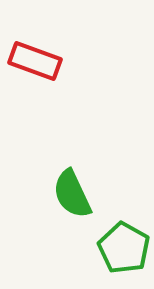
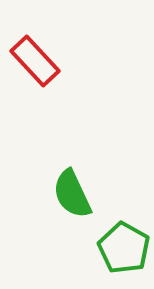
red rectangle: rotated 27 degrees clockwise
